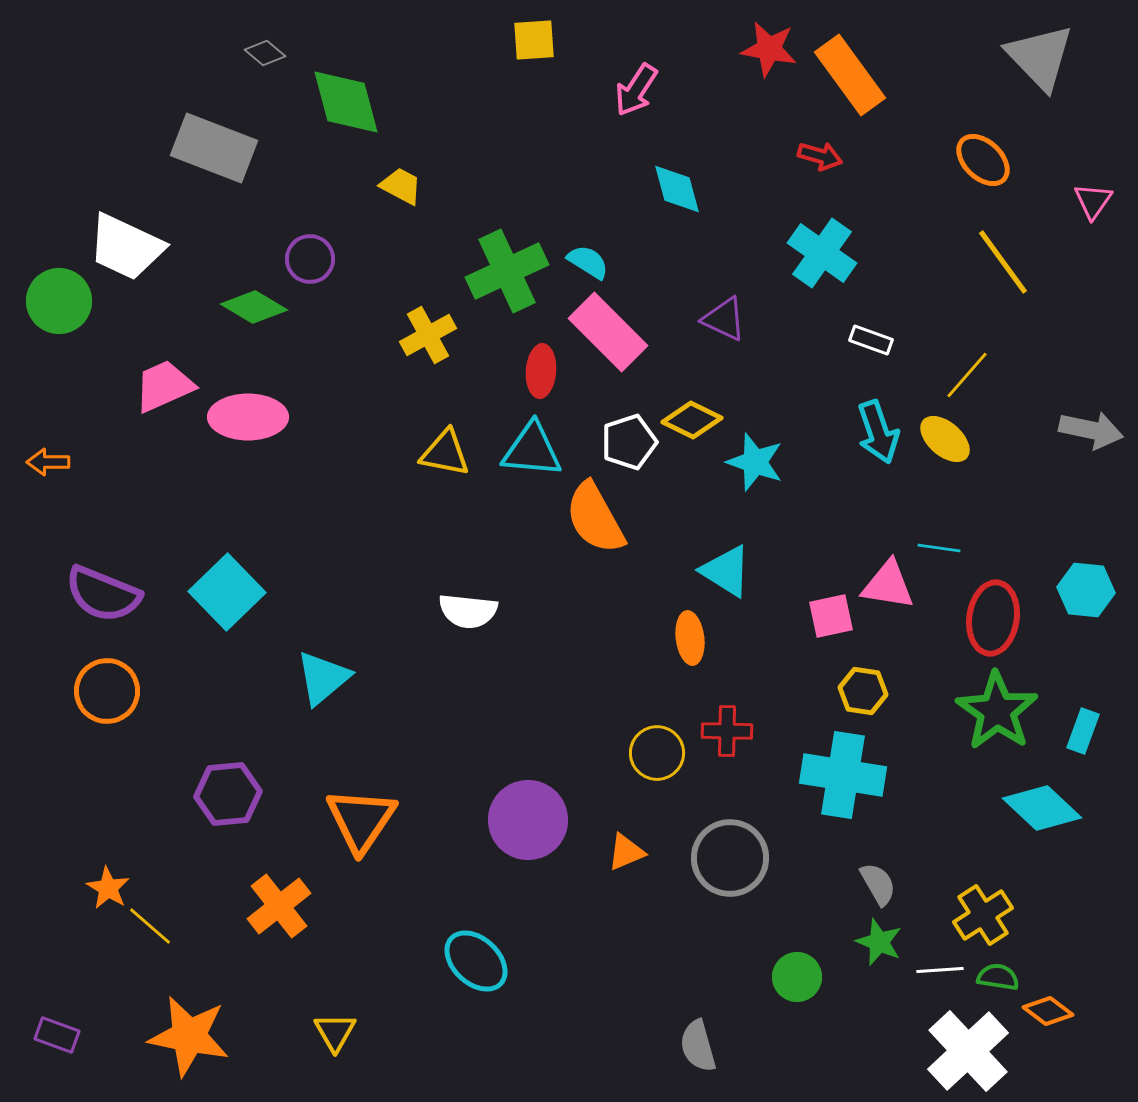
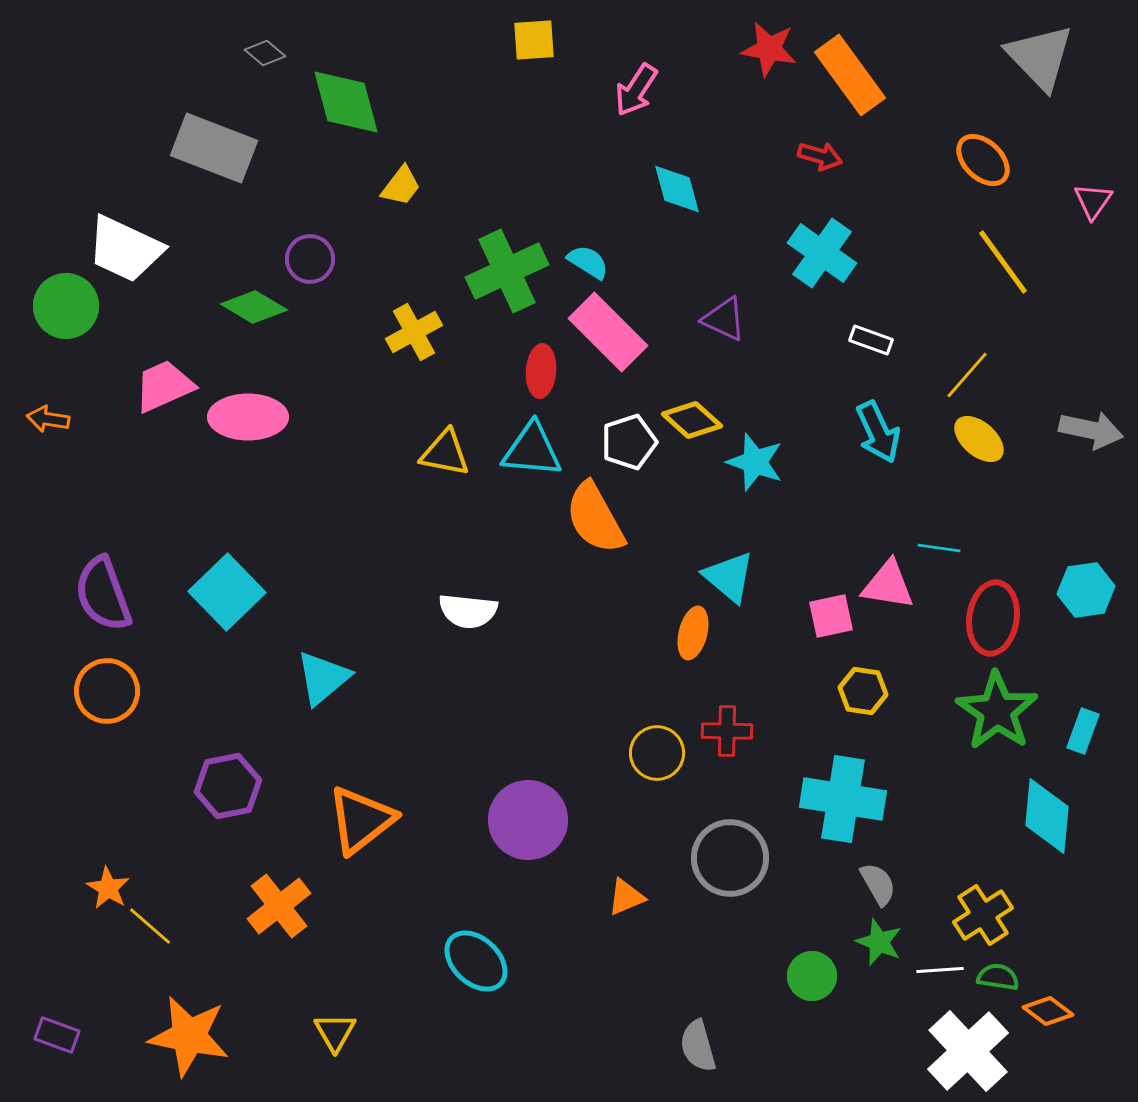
yellow trapezoid at (401, 186): rotated 99 degrees clockwise
white trapezoid at (126, 247): moved 1 px left, 2 px down
green circle at (59, 301): moved 7 px right, 5 px down
yellow cross at (428, 335): moved 14 px left, 3 px up
yellow diamond at (692, 420): rotated 16 degrees clockwise
cyan arrow at (878, 432): rotated 6 degrees counterclockwise
yellow ellipse at (945, 439): moved 34 px right
orange arrow at (48, 462): moved 43 px up; rotated 9 degrees clockwise
cyan triangle at (726, 571): moved 3 px right, 6 px down; rotated 8 degrees clockwise
cyan hexagon at (1086, 590): rotated 14 degrees counterclockwise
purple semicircle at (103, 594): rotated 48 degrees clockwise
orange ellipse at (690, 638): moved 3 px right, 5 px up; rotated 21 degrees clockwise
cyan cross at (843, 775): moved 24 px down
purple hexagon at (228, 794): moved 8 px up; rotated 6 degrees counterclockwise
cyan diamond at (1042, 808): moved 5 px right, 8 px down; rotated 52 degrees clockwise
orange triangle at (361, 820): rotated 18 degrees clockwise
orange triangle at (626, 852): moved 45 px down
green circle at (797, 977): moved 15 px right, 1 px up
